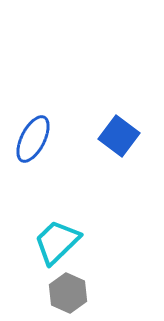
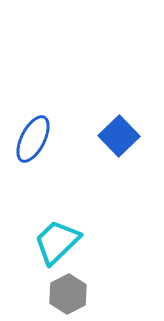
blue square: rotated 9 degrees clockwise
gray hexagon: moved 1 px down; rotated 9 degrees clockwise
